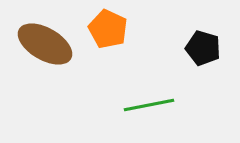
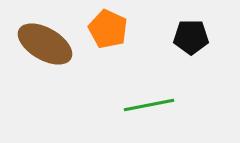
black pentagon: moved 12 px left, 11 px up; rotated 16 degrees counterclockwise
